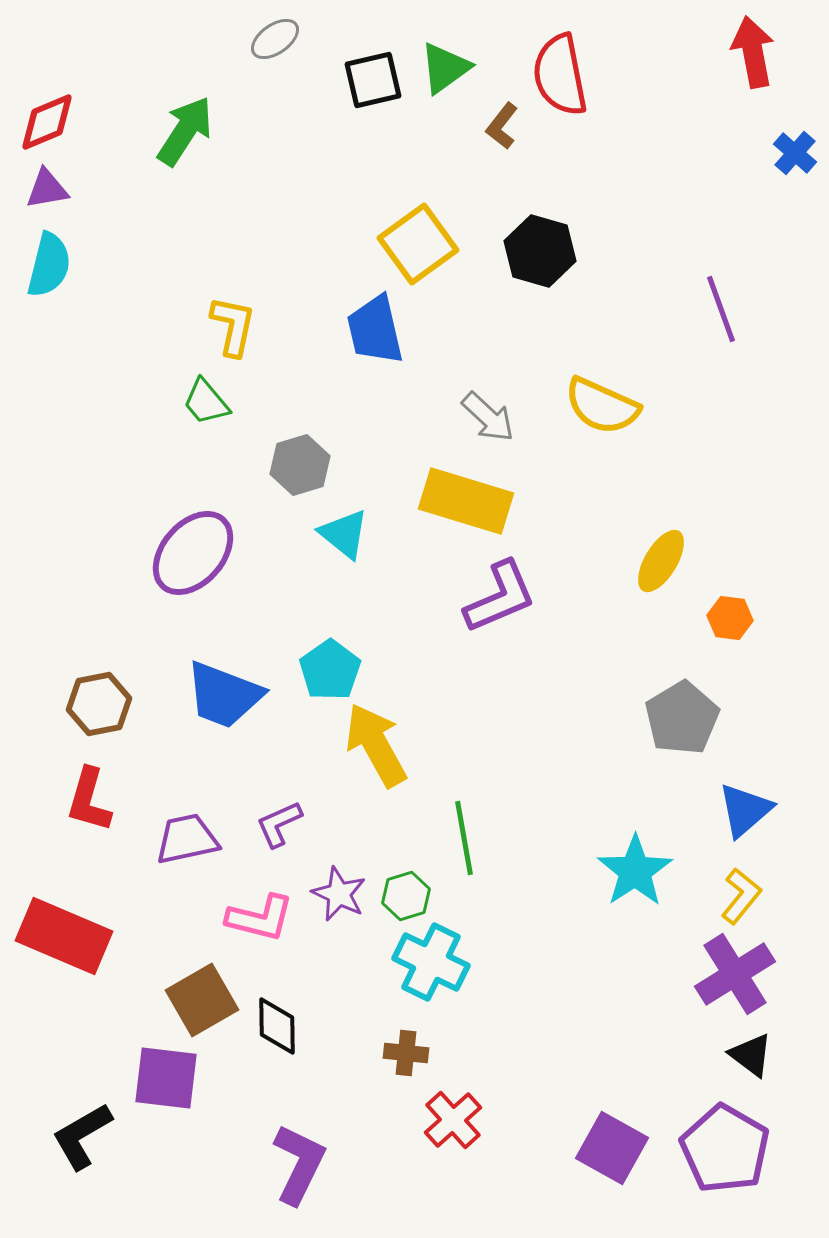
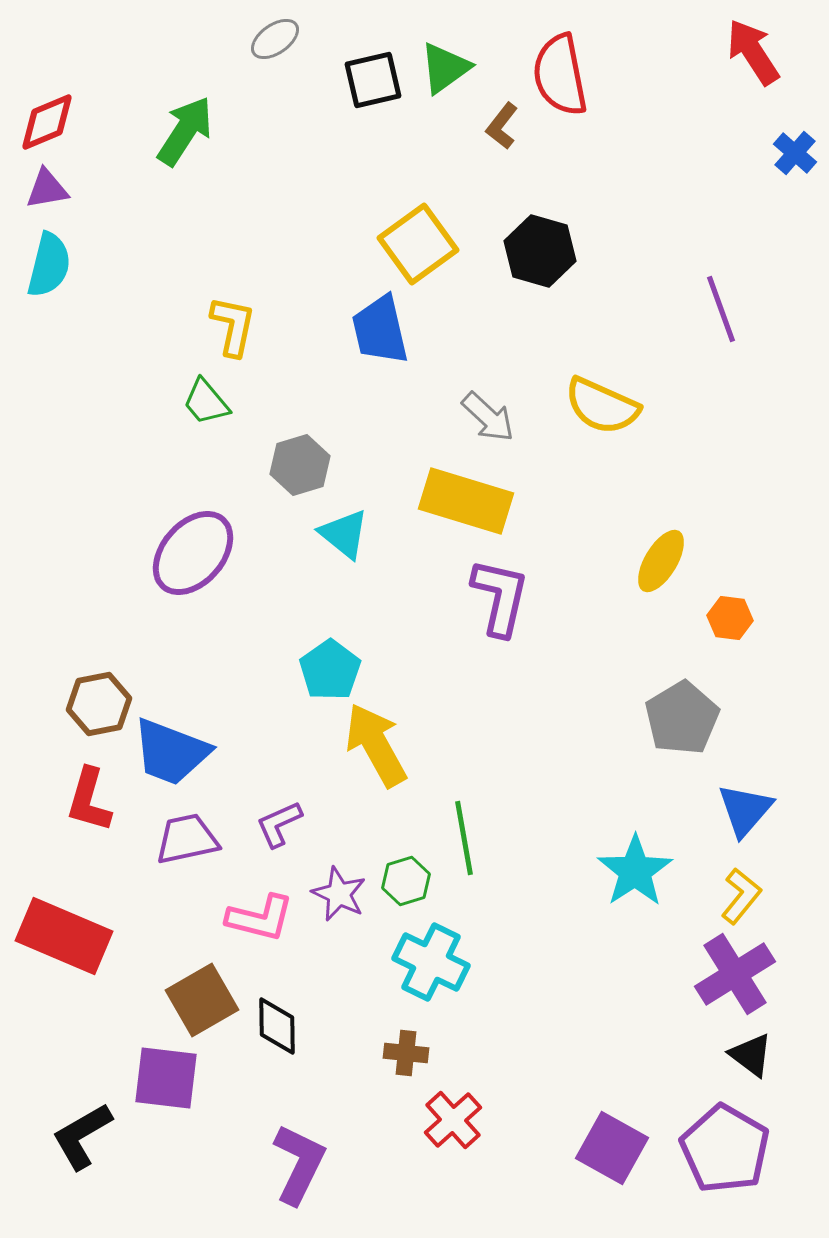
red arrow at (753, 52): rotated 22 degrees counterclockwise
blue trapezoid at (375, 330): moved 5 px right
purple L-shape at (500, 597): rotated 54 degrees counterclockwise
blue trapezoid at (224, 695): moved 53 px left, 57 px down
blue triangle at (745, 810): rotated 8 degrees counterclockwise
green hexagon at (406, 896): moved 15 px up
